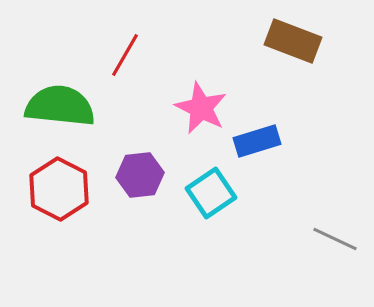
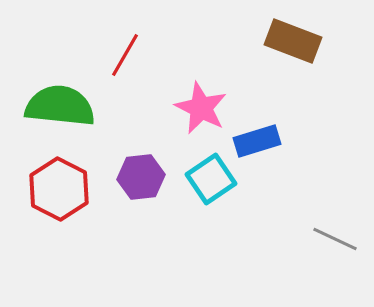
purple hexagon: moved 1 px right, 2 px down
cyan square: moved 14 px up
